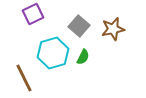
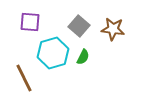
purple square: moved 3 px left, 8 px down; rotated 30 degrees clockwise
brown star: rotated 20 degrees clockwise
